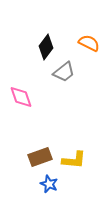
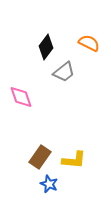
brown rectangle: rotated 35 degrees counterclockwise
